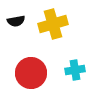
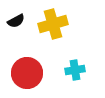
black semicircle: rotated 18 degrees counterclockwise
red circle: moved 4 px left
